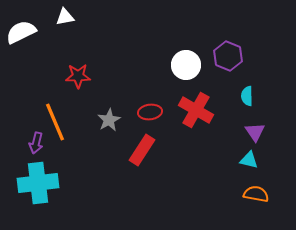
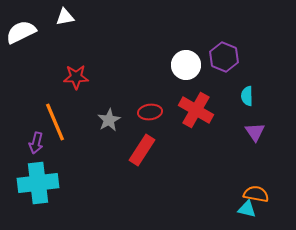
purple hexagon: moved 4 px left, 1 px down
red star: moved 2 px left, 1 px down
cyan triangle: moved 2 px left, 49 px down
